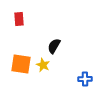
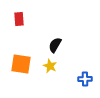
black semicircle: moved 1 px right, 1 px up
yellow star: moved 7 px right, 1 px down
